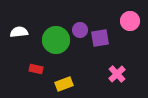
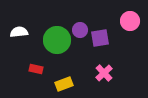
green circle: moved 1 px right
pink cross: moved 13 px left, 1 px up
